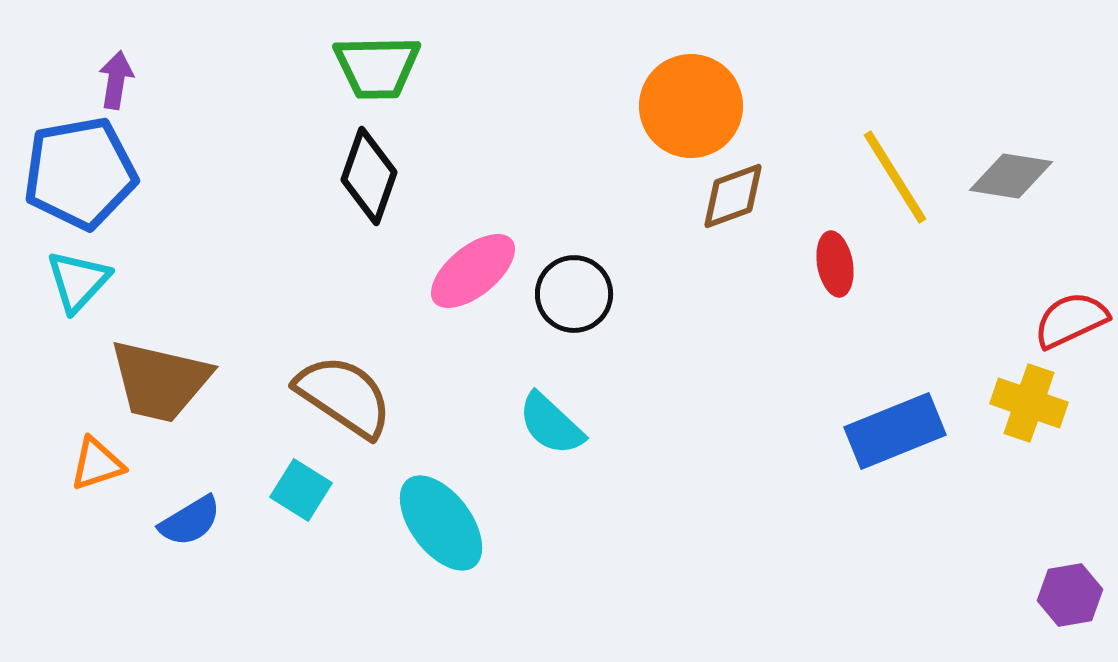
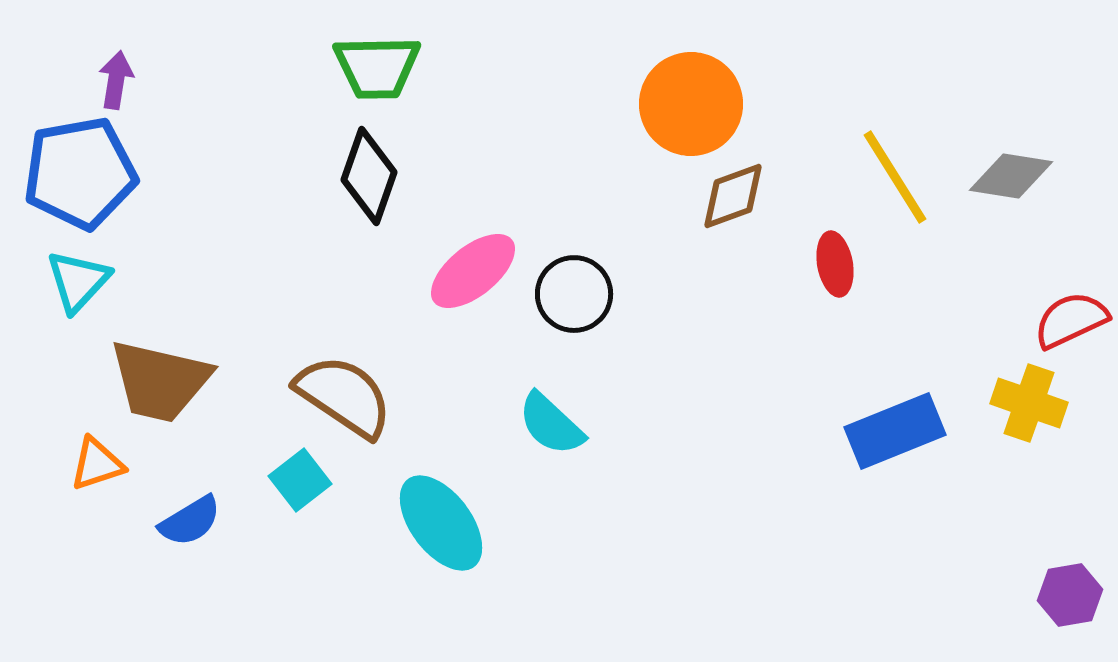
orange circle: moved 2 px up
cyan square: moved 1 px left, 10 px up; rotated 20 degrees clockwise
